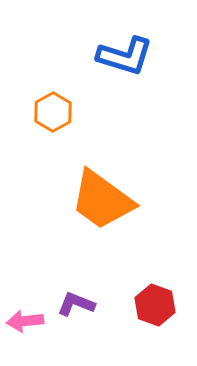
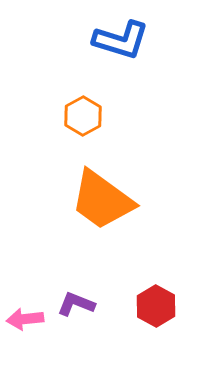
blue L-shape: moved 4 px left, 16 px up
orange hexagon: moved 30 px right, 4 px down
red hexagon: moved 1 px right, 1 px down; rotated 9 degrees clockwise
pink arrow: moved 2 px up
